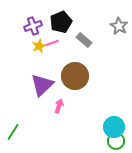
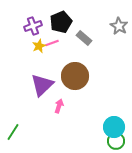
gray rectangle: moved 2 px up
